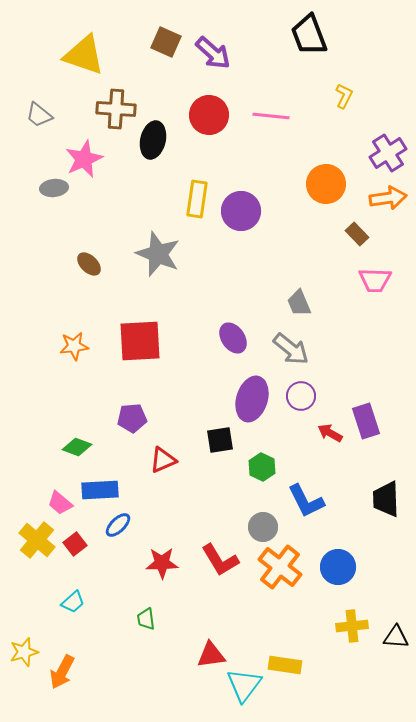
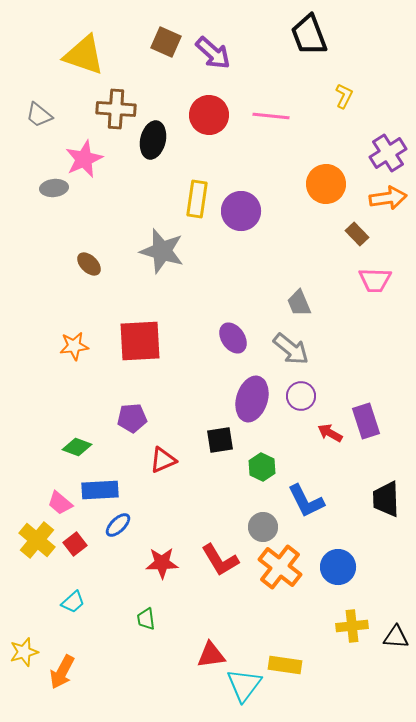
gray star at (158, 254): moved 4 px right, 3 px up; rotated 6 degrees counterclockwise
